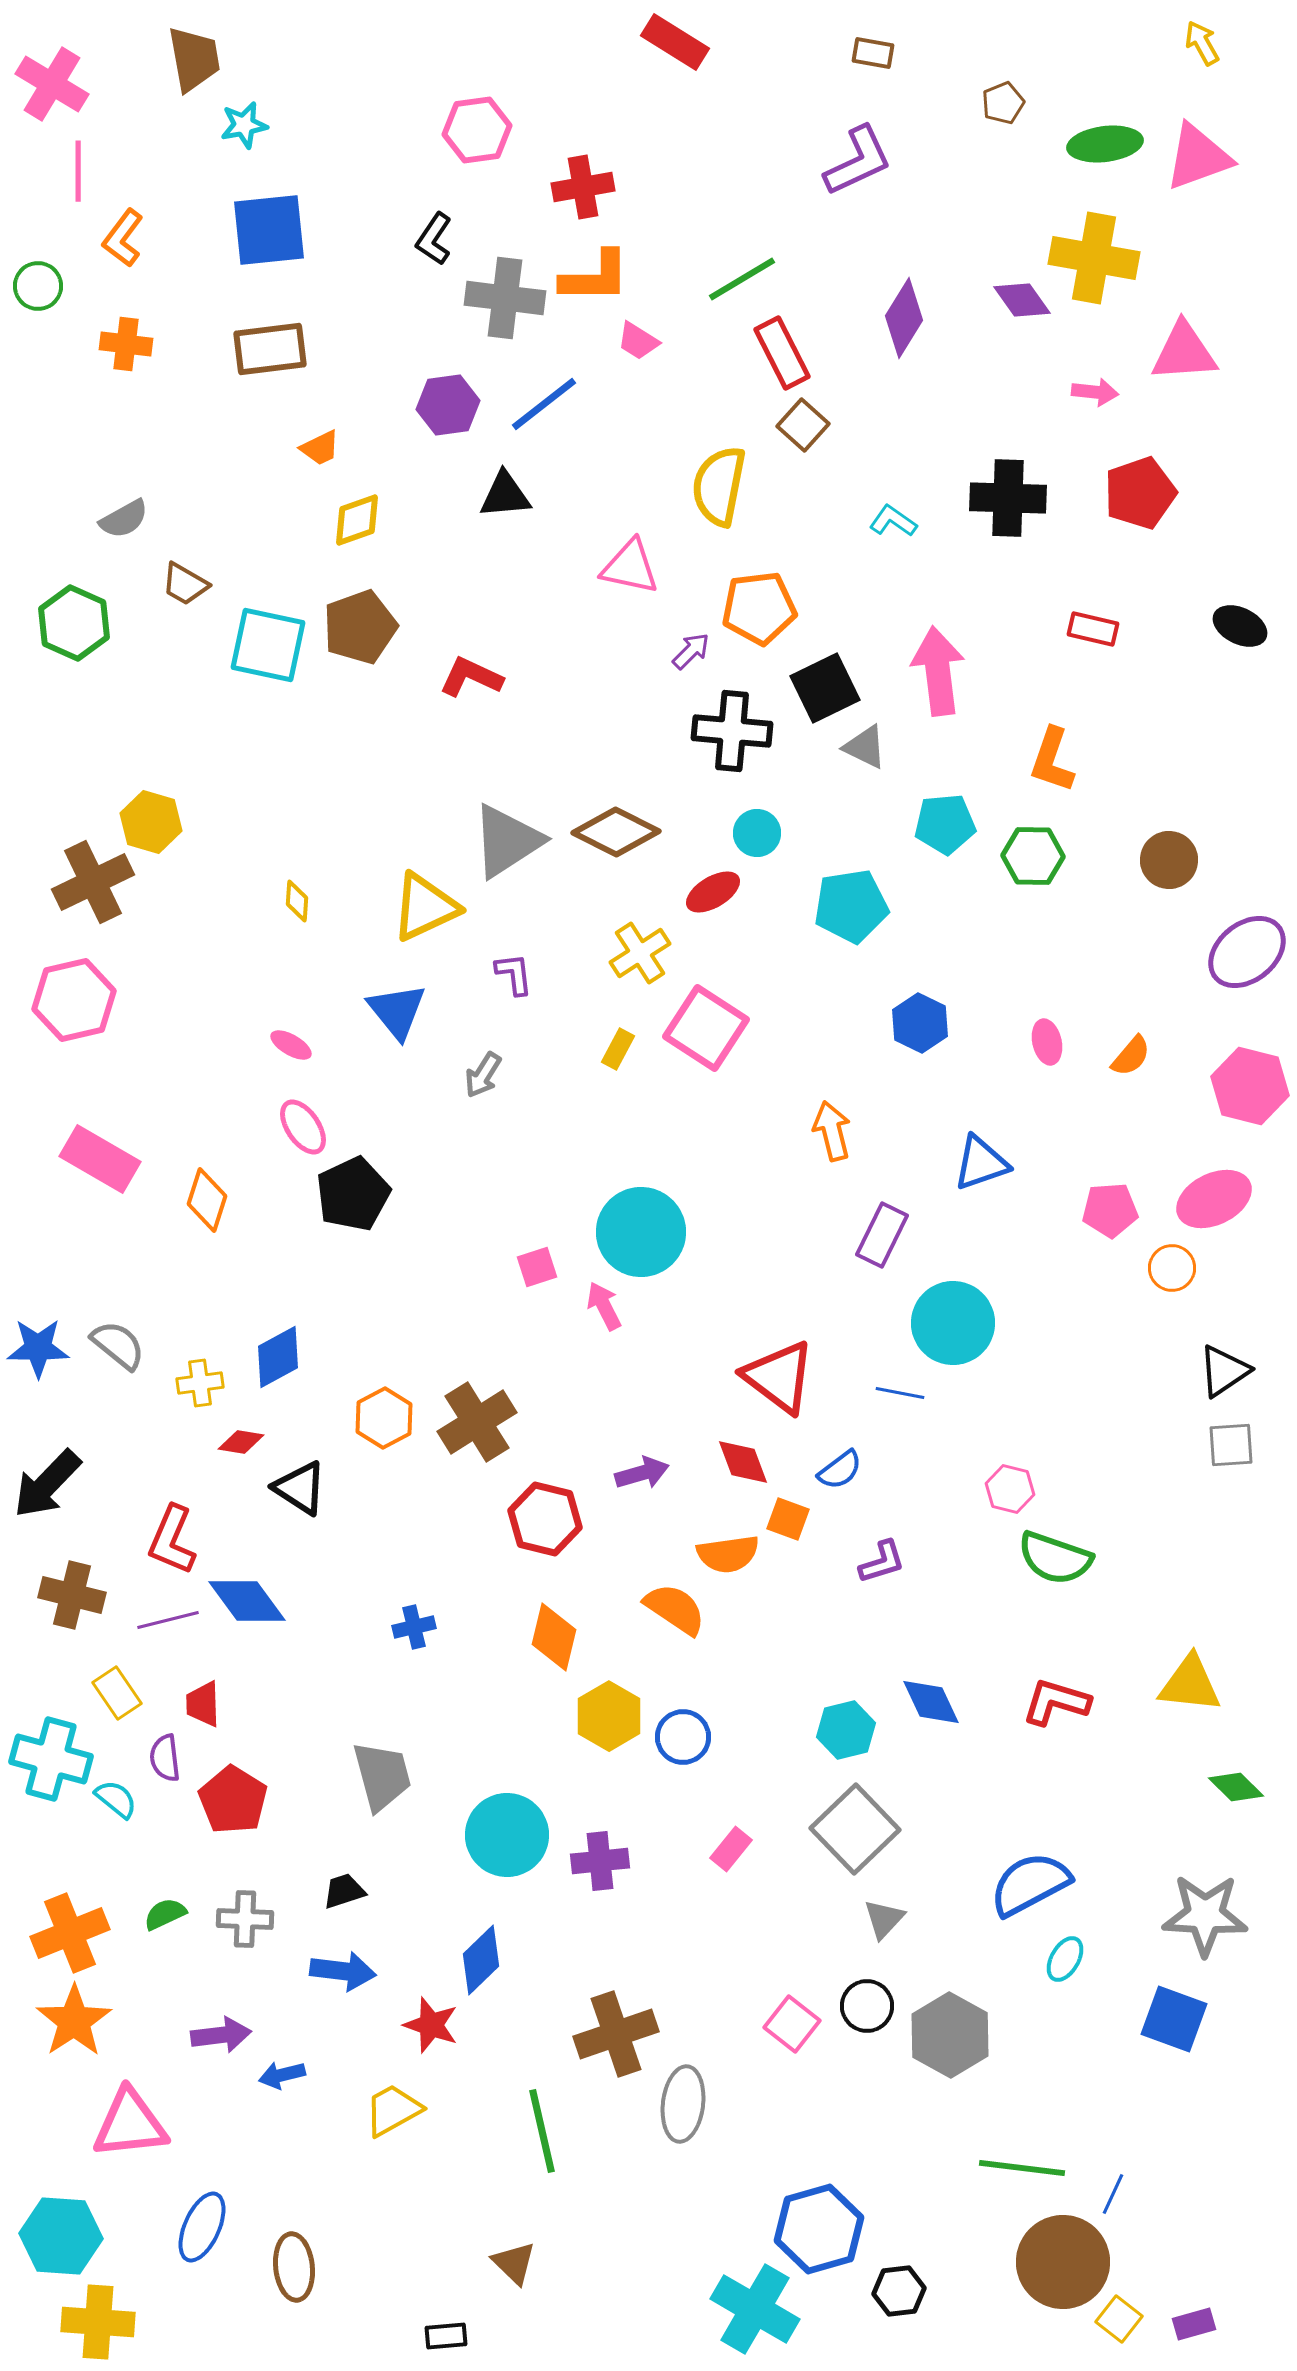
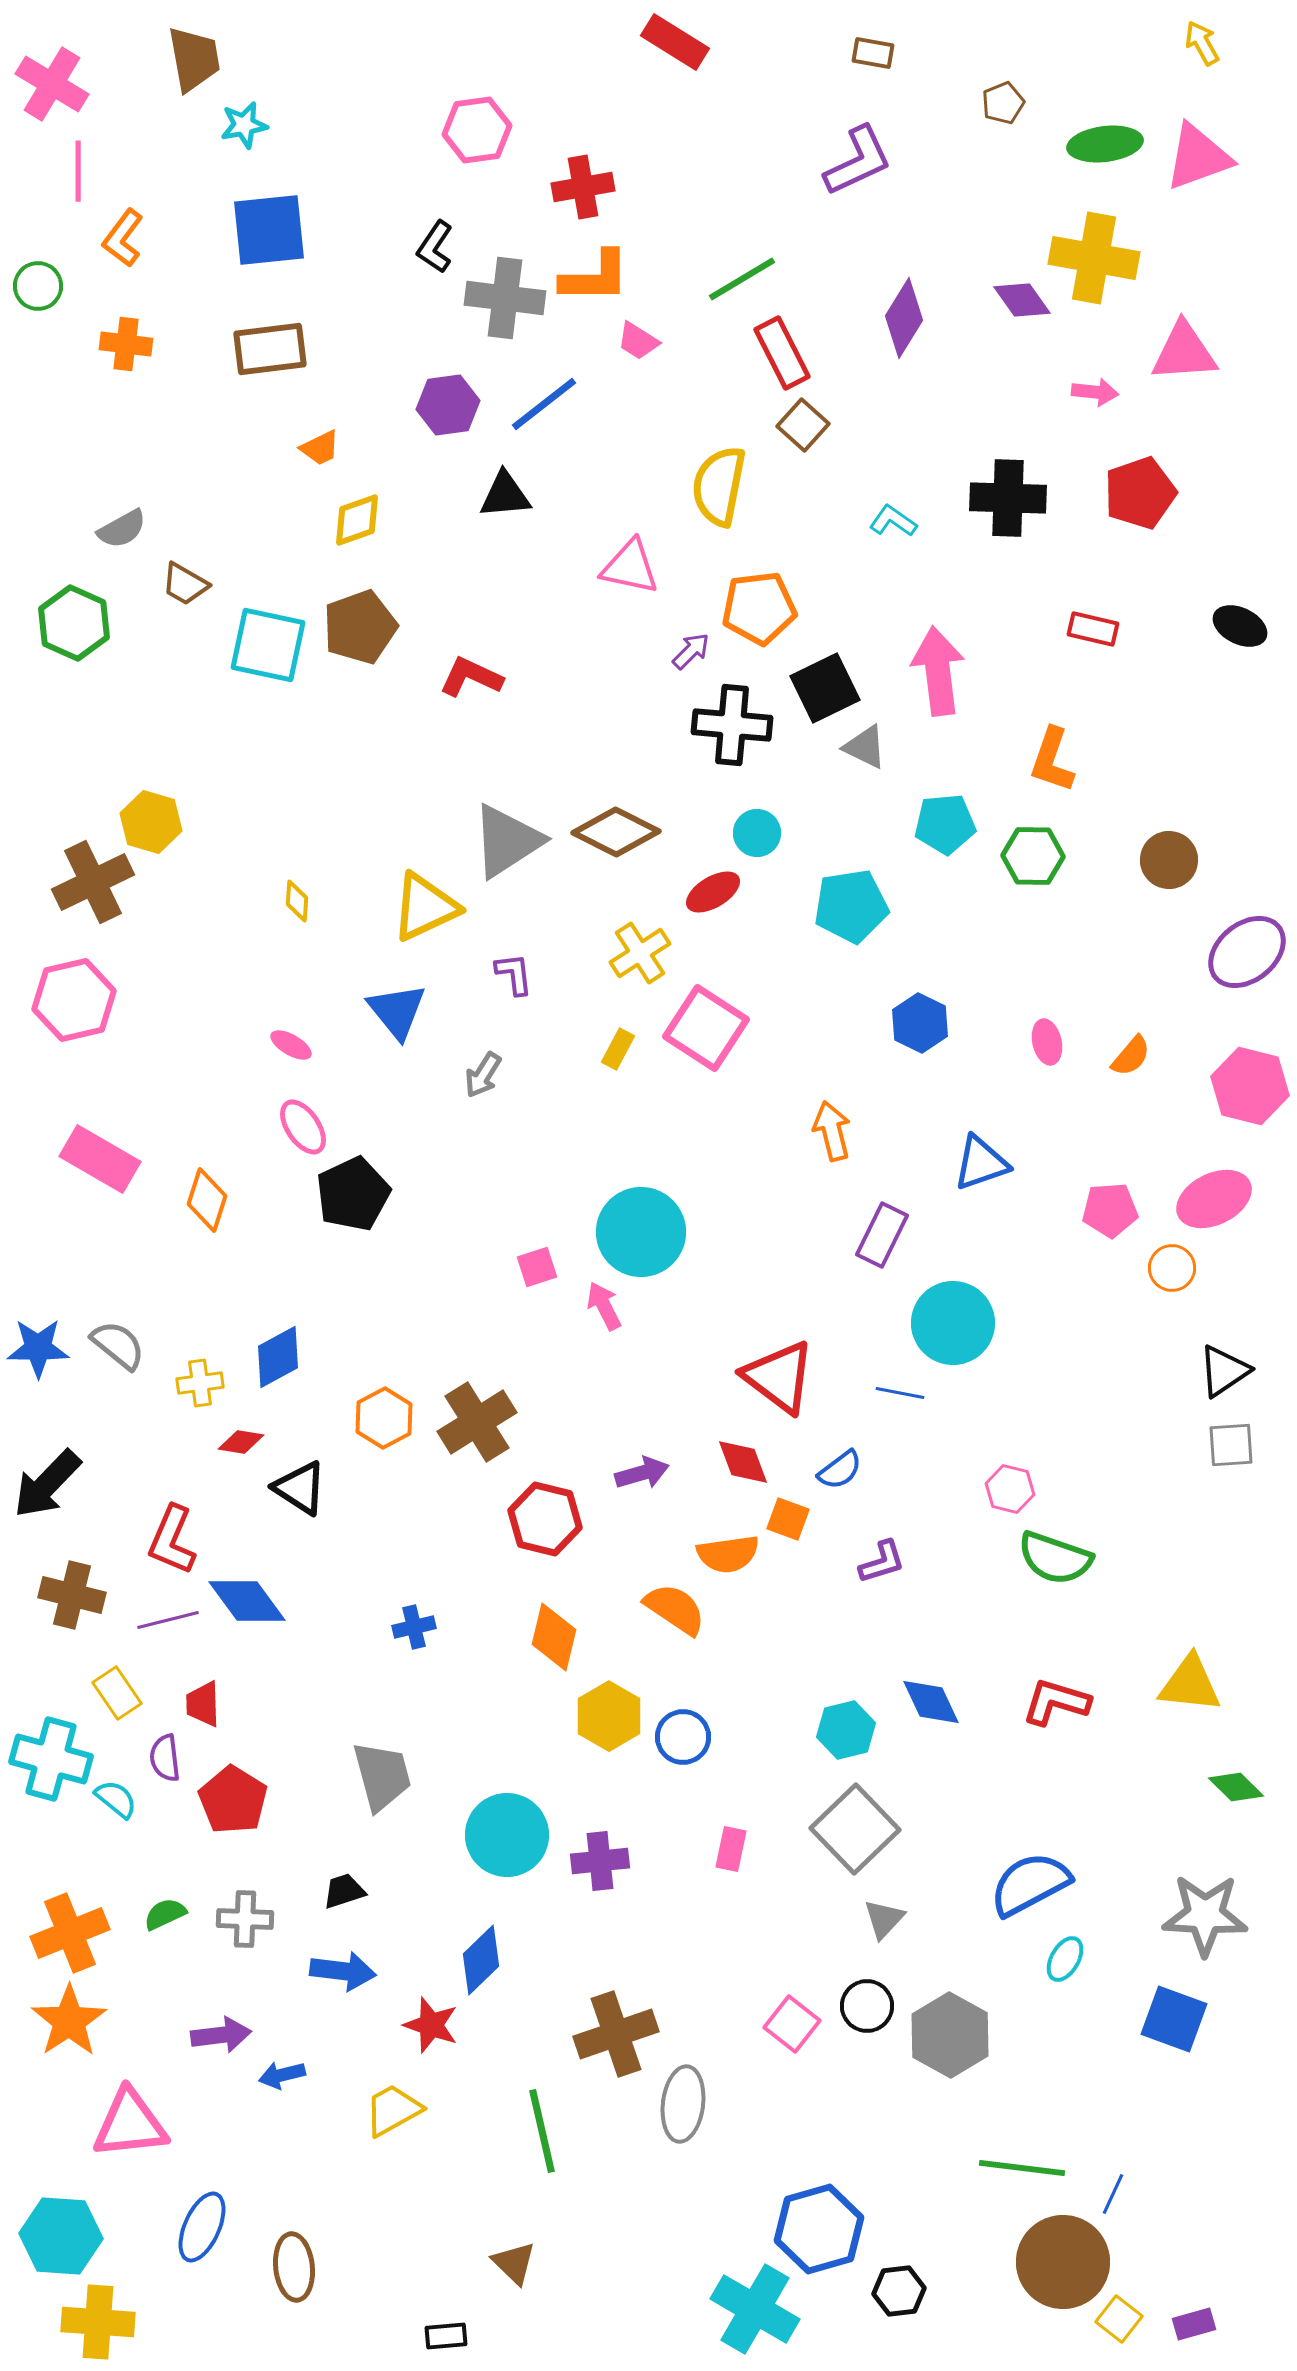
black L-shape at (434, 239): moved 1 px right, 8 px down
gray semicircle at (124, 519): moved 2 px left, 10 px down
black cross at (732, 731): moved 6 px up
pink rectangle at (731, 1849): rotated 27 degrees counterclockwise
orange star at (74, 2021): moved 5 px left
